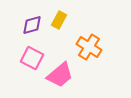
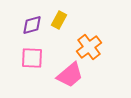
orange cross: rotated 20 degrees clockwise
pink square: rotated 25 degrees counterclockwise
pink trapezoid: moved 10 px right
